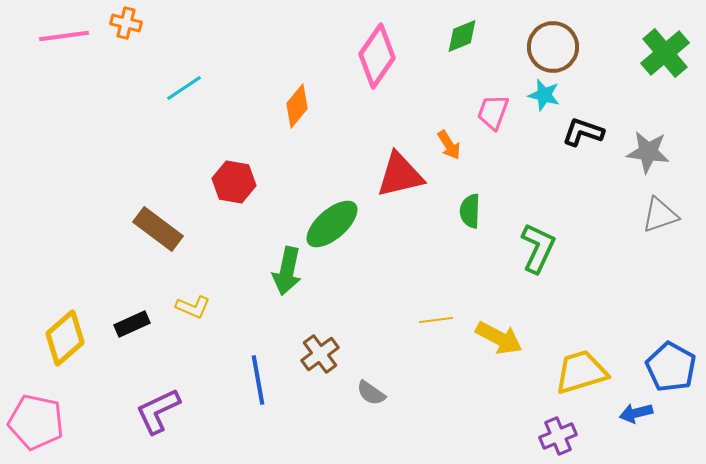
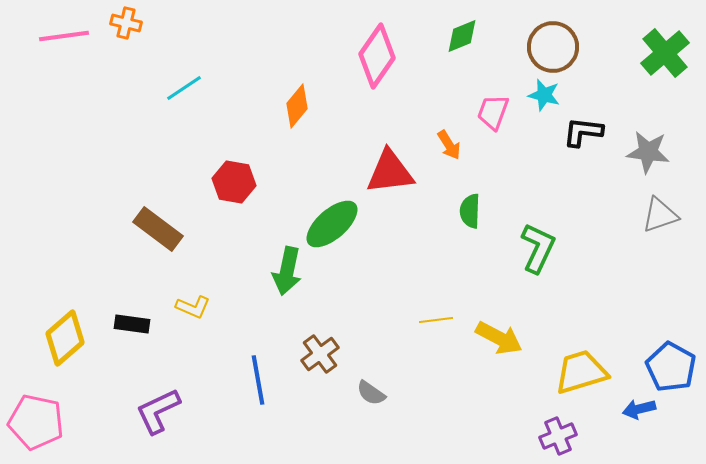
black L-shape: rotated 12 degrees counterclockwise
red triangle: moved 10 px left, 3 px up; rotated 6 degrees clockwise
black rectangle: rotated 32 degrees clockwise
blue arrow: moved 3 px right, 4 px up
